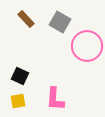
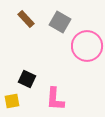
black square: moved 7 px right, 3 px down
yellow square: moved 6 px left
